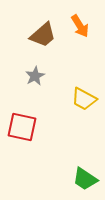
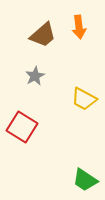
orange arrow: moved 1 px left, 1 px down; rotated 25 degrees clockwise
red square: rotated 20 degrees clockwise
green trapezoid: moved 1 px down
